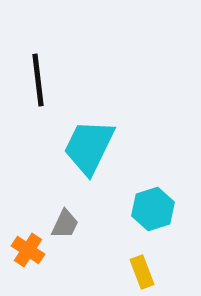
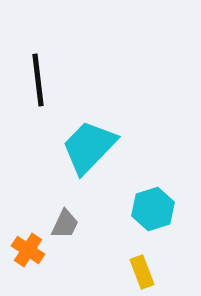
cyan trapezoid: rotated 18 degrees clockwise
